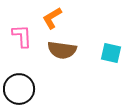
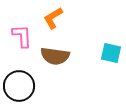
orange L-shape: moved 1 px right
brown semicircle: moved 7 px left, 6 px down
black circle: moved 3 px up
